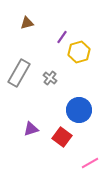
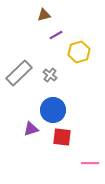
brown triangle: moved 17 px right, 8 px up
purple line: moved 6 px left, 2 px up; rotated 24 degrees clockwise
gray rectangle: rotated 16 degrees clockwise
gray cross: moved 3 px up
blue circle: moved 26 px left
red square: rotated 30 degrees counterclockwise
pink line: rotated 30 degrees clockwise
